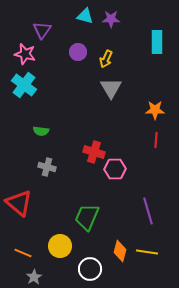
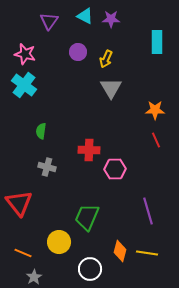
cyan triangle: rotated 12 degrees clockwise
purple triangle: moved 7 px right, 9 px up
green semicircle: rotated 91 degrees clockwise
red line: rotated 28 degrees counterclockwise
red cross: moved 5 px left, 2 px up; rotated 15 degrees counterclockwise
red triangle: rotated 12 degrees clockwise
yellow circle: moved 1 px left, 4 px up
yellow line: moved 1 px down
